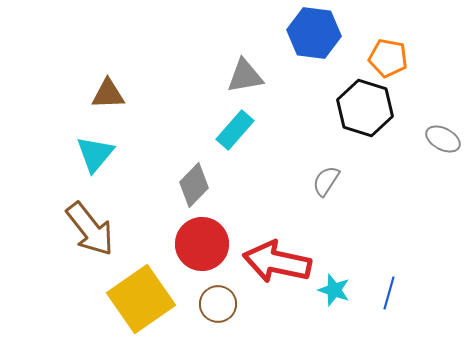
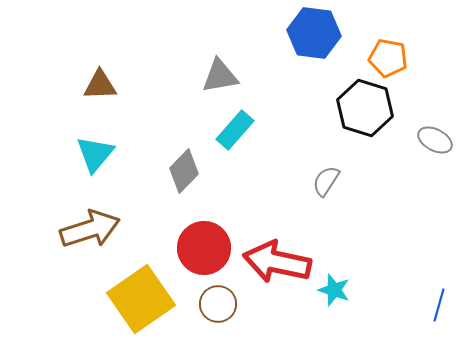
gray triangle: moved 25 px left
brown triangle: moved 8 px left, 9 px up
gray ellipse: moved 8 px left, 1 px down
gray diamond: moved 10 px left, 14 px up
brown arrow: rotated 70 degrees counterclockwise
red circle: moved 2 px right, 4 px down
blue line: moved 50 px right, 12 px down
